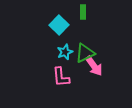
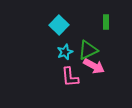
green rectangle: moved 23 px right, 10 px down
green triangle: moved 3 px right, 3 px up
pink arrow: rotated 25 degrees counterclockwise
pink L-shape: moved 9 px right
